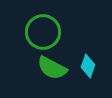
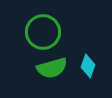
green semicircle: rotated 44 degrees counterclockwise
